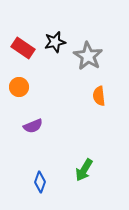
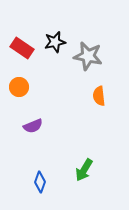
red rectangle: moved 1 px left
gray star: rotated 20 degrees counterclockwise
